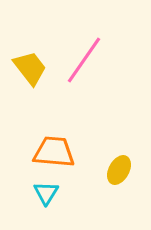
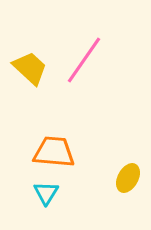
yellow trapezoid: rotated 9 degrees counterclockwise
yellow ellipse: moved 9 px right, 8 px down
